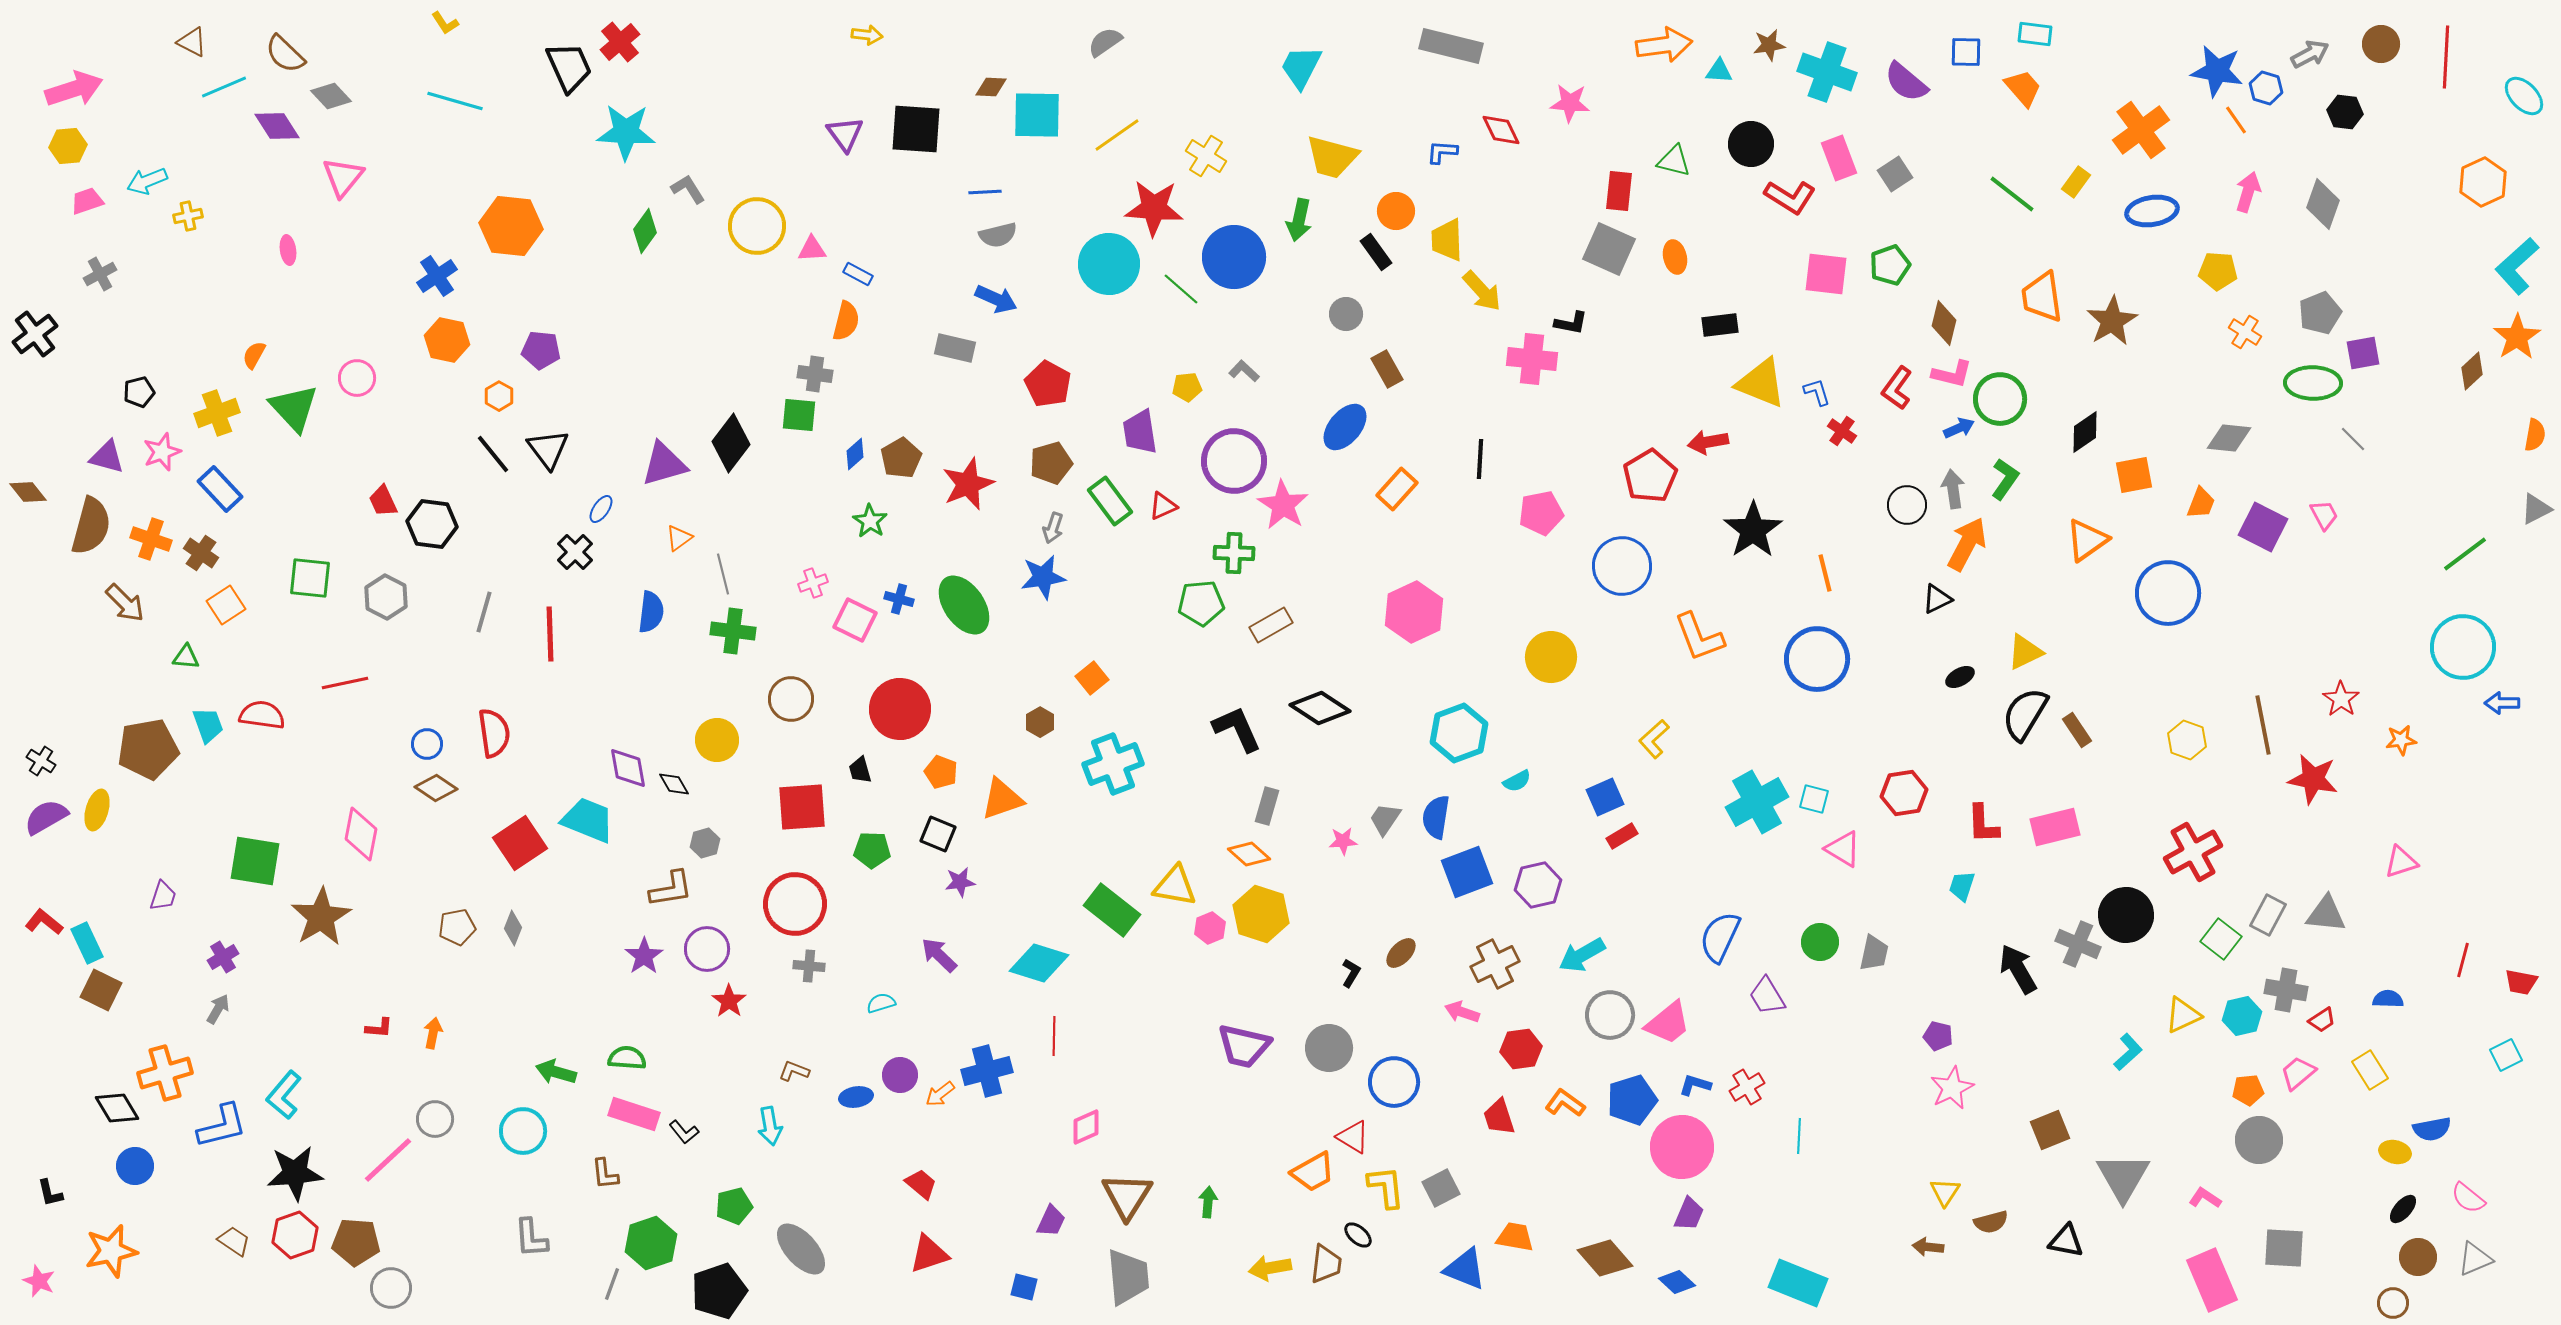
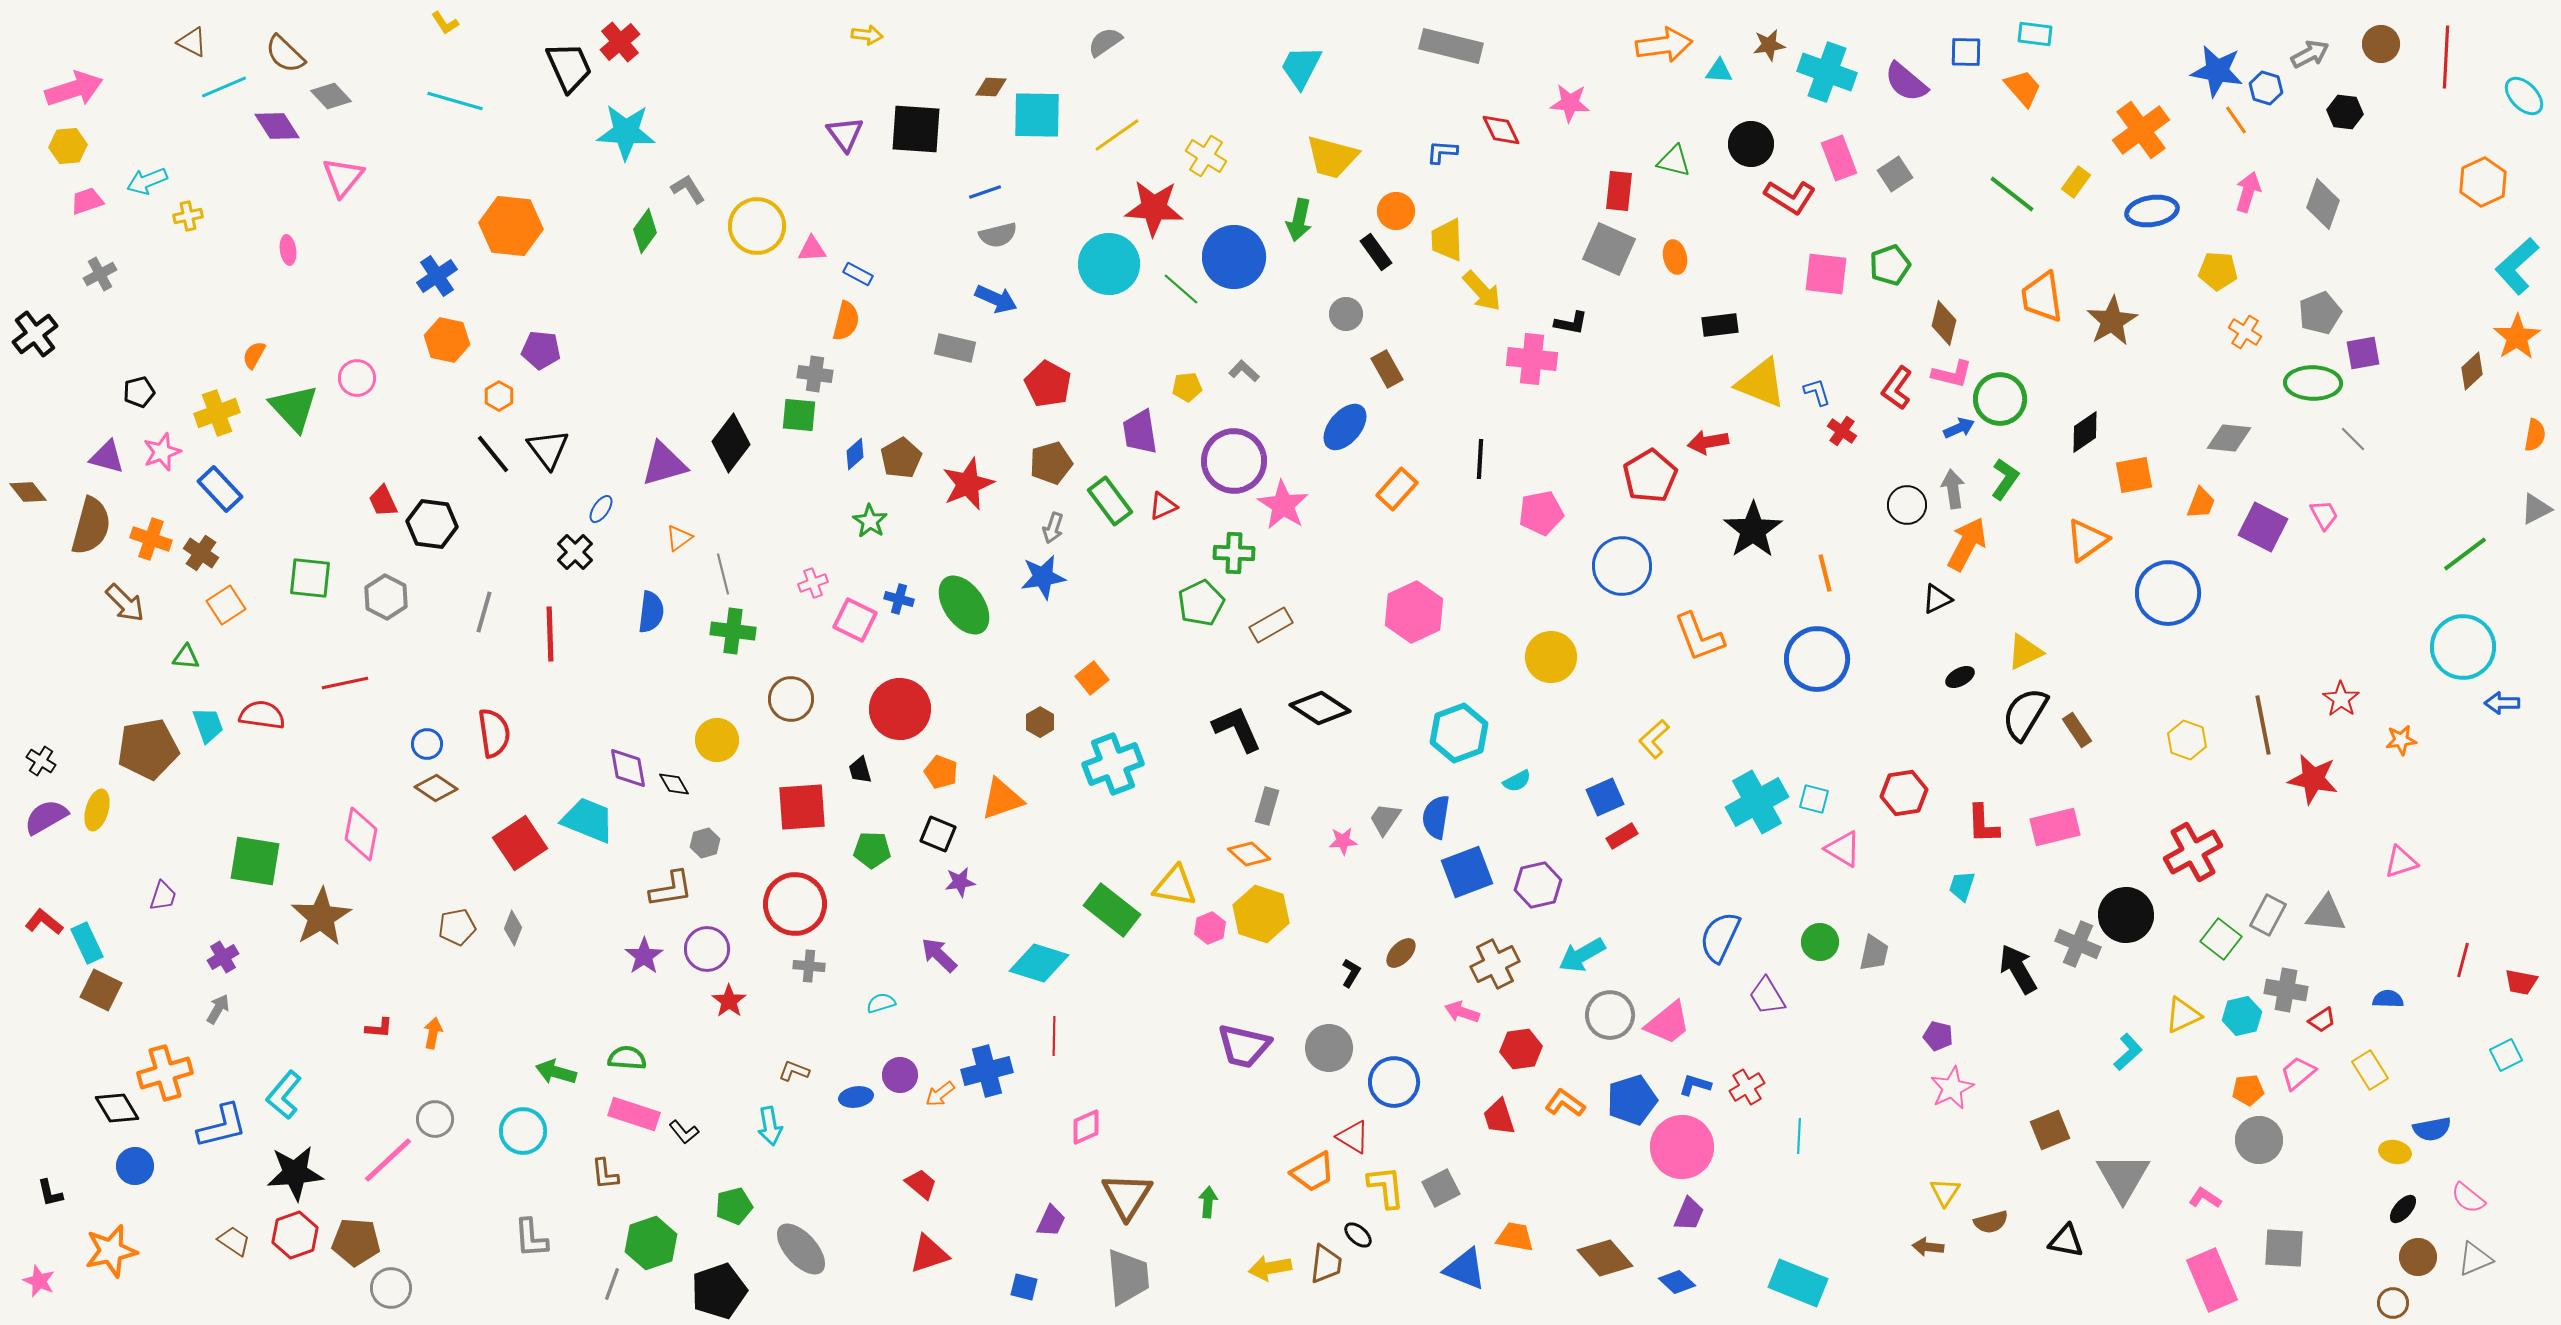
blue line at (985, 192): rotated 16 degrees counterclockwise
green pentagon at (1201, 603): rotated 21 degrees counterclockwise
